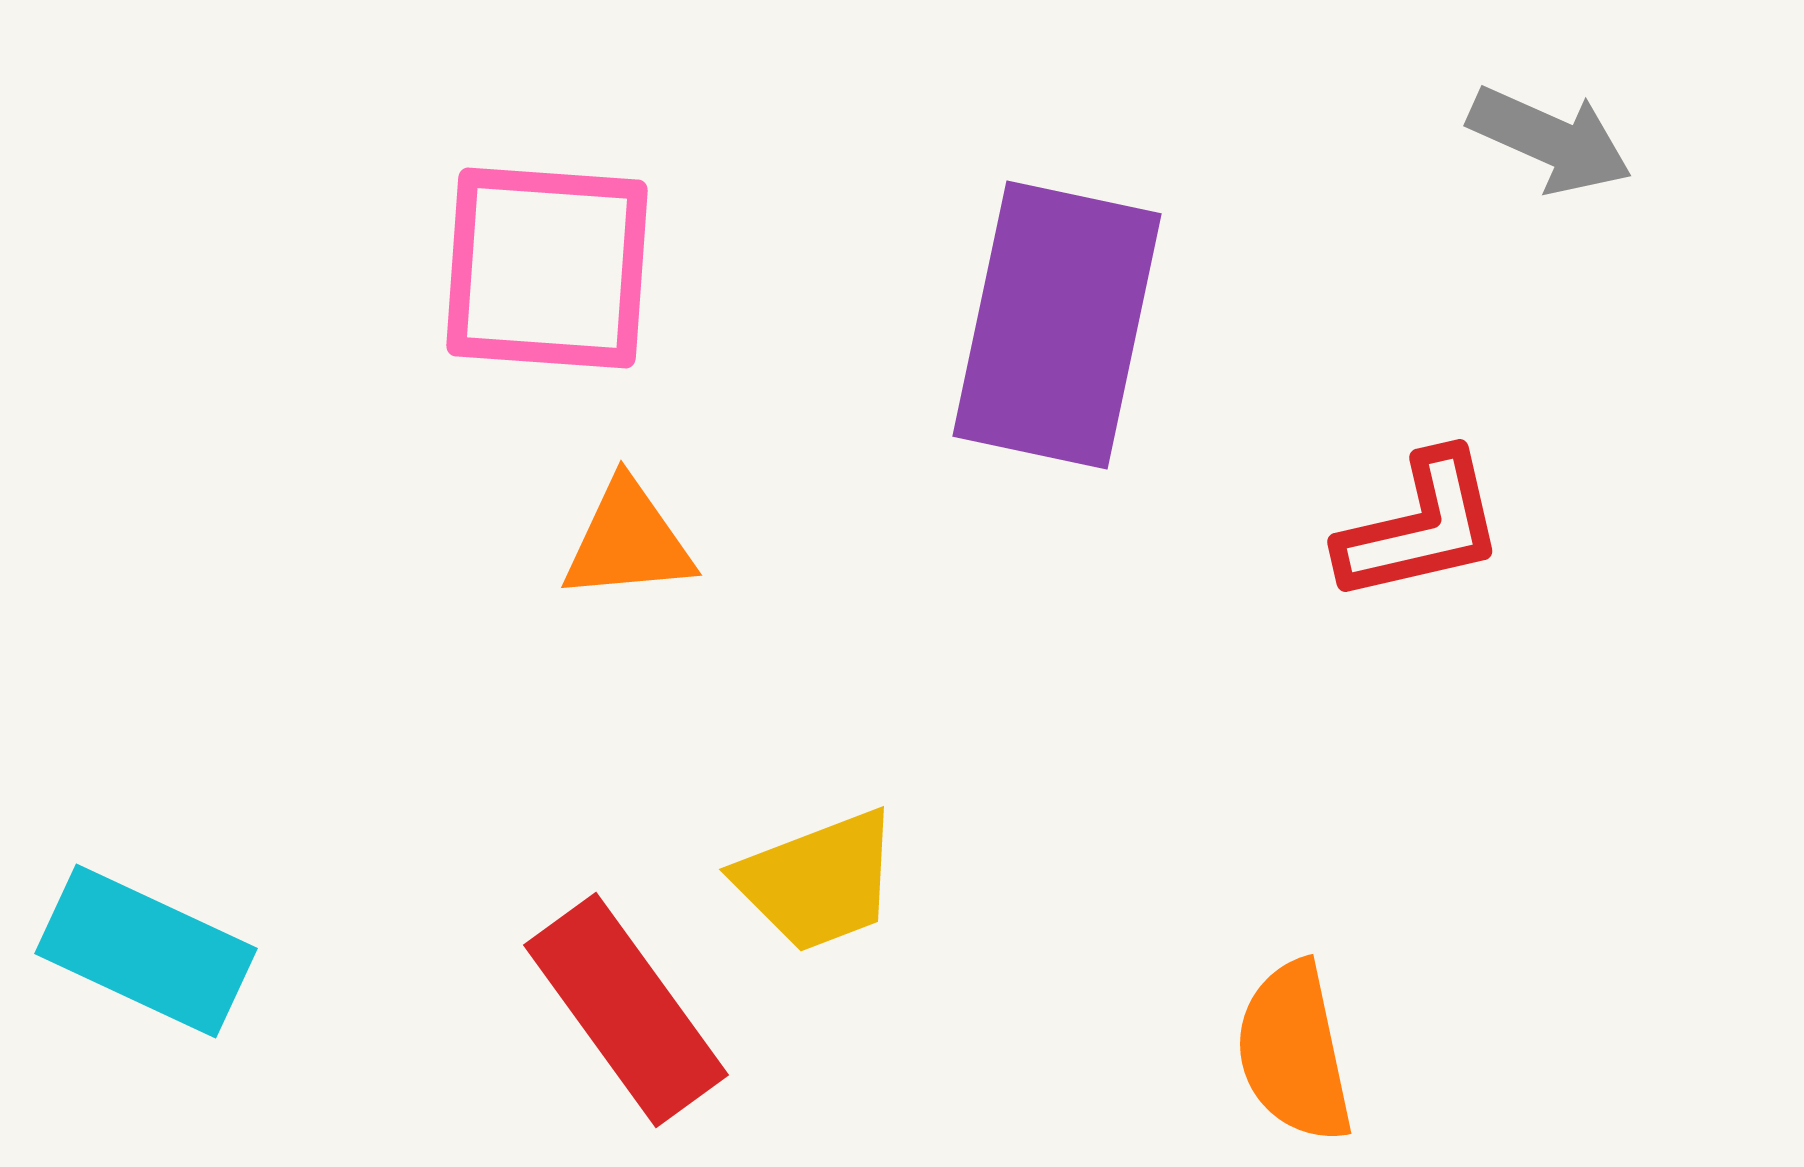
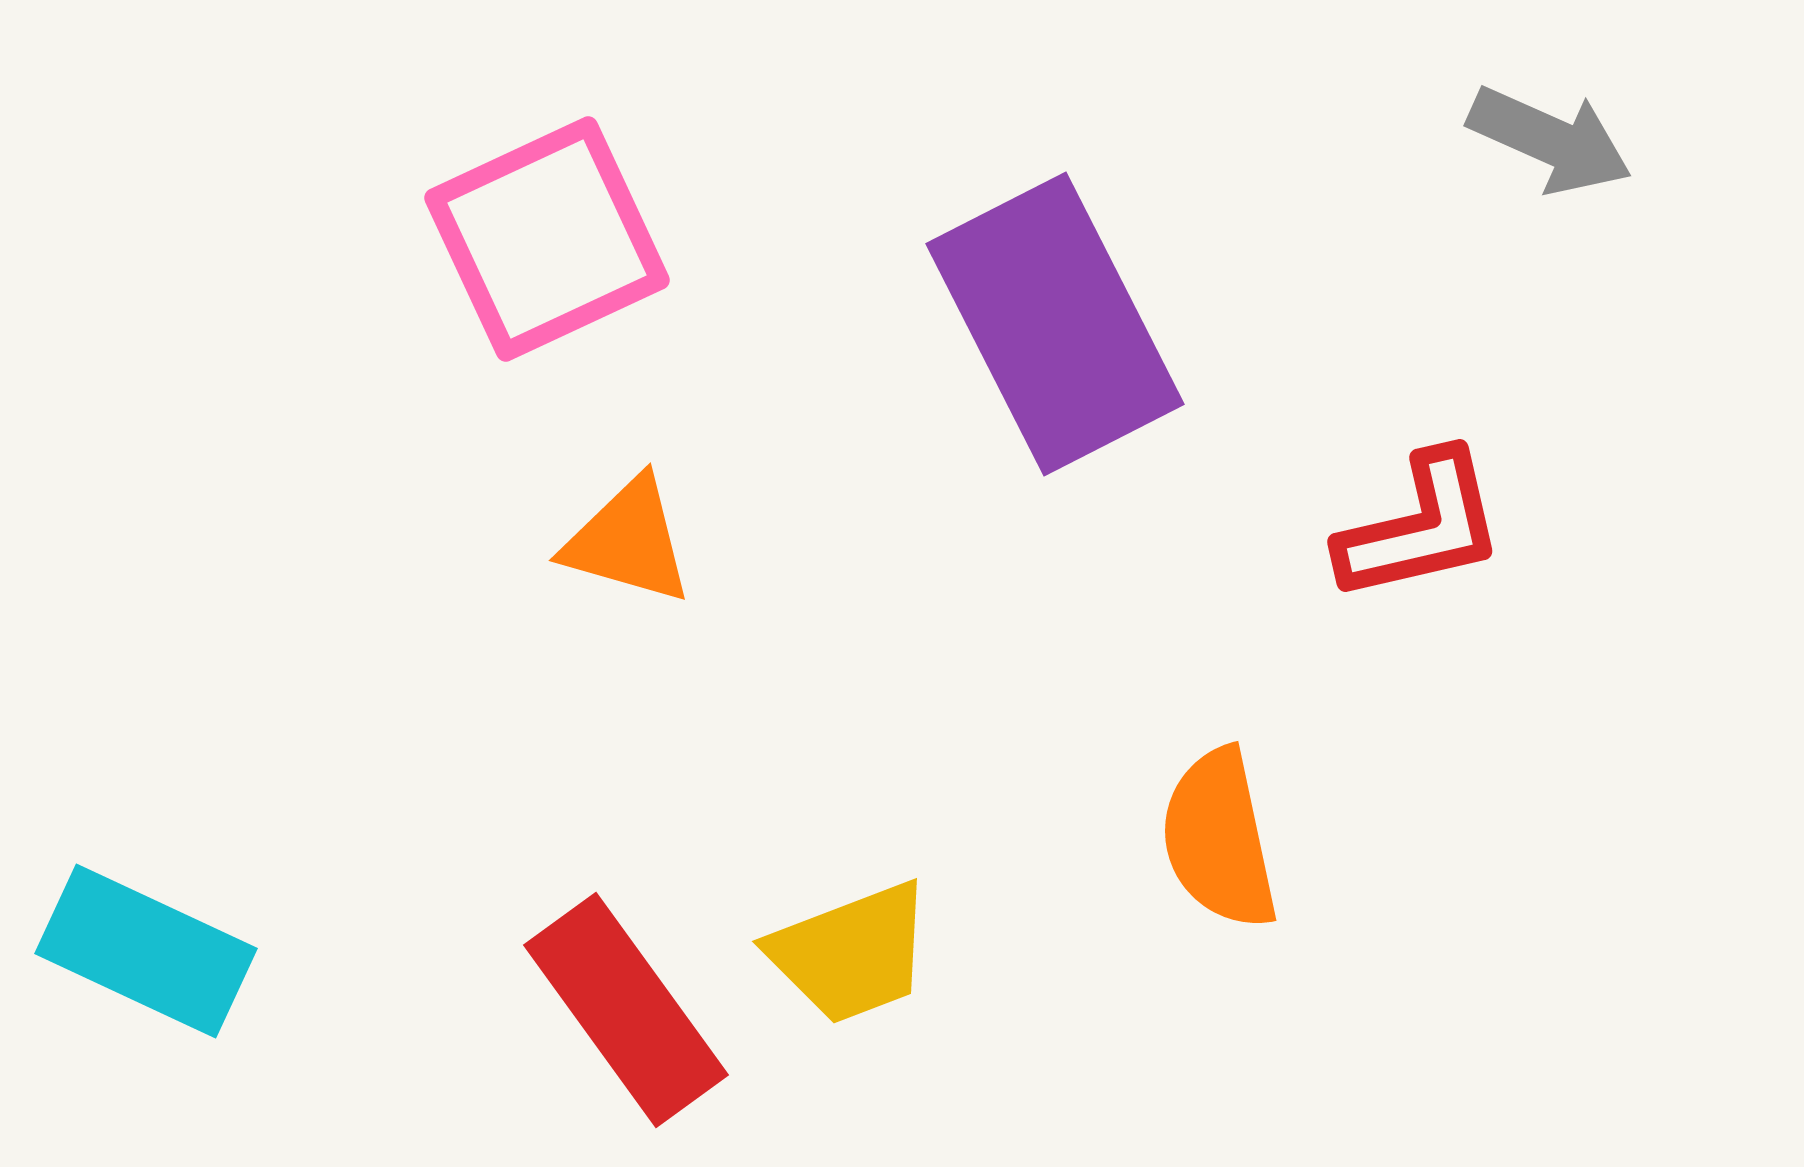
pink square: moved 29 px up; rotated 29 degrees counterclockwise
purple rectangle: moved 2 px left, 1 px up; rotated 39 degrees counterclockwise
orange triangle: rotated 21 degrees clockwise
yellow trapezoid: moved 33 px right, 72 px down
orange semicircle: moved 75 px left, 213 px up
